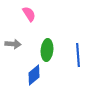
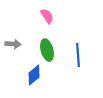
pink semicircle: moved 18 px right, 2 px down
green ellipse: rotated 20 degrees counterclockwise
